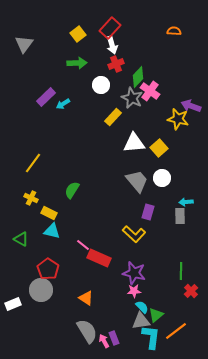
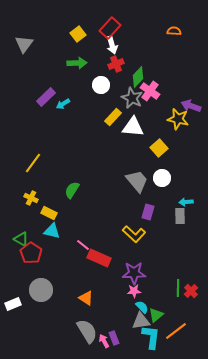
white triangle at (134, 143): moved 1 px left, 16 px up; rotated 10 degrees clockwise
red pentagon at (48, 269): moved 17 px left, 16 px up
green line at (181, 271): moved 3 px left, 17 px down
purple star at (134, 273): rotated 15 degrees counterclockwise
